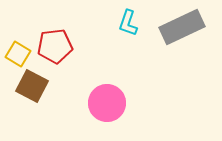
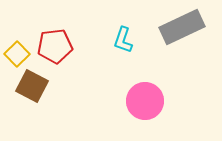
cyan L-shape: moved 5 px left, 17 px down
yellow square: moved 1 px left; rotated 15 degrees clockwise
pink circle: moved 38 px right, 2 px up
